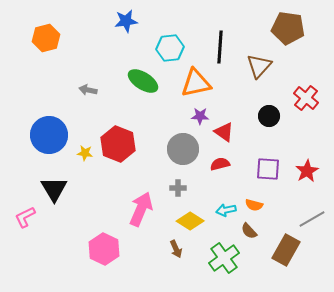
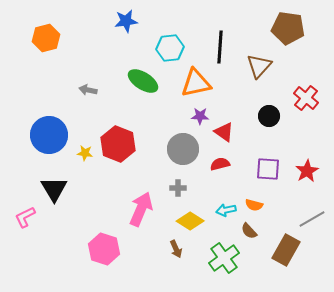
pink hexagon: rotated 8 degrees counterclockwise
